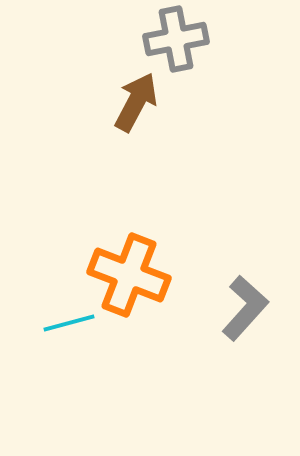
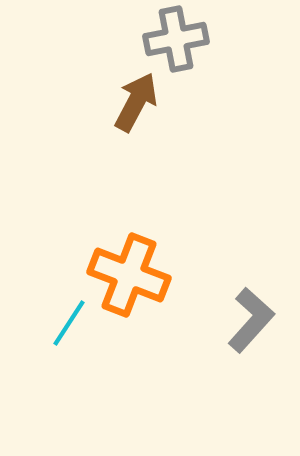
gray L-shape: moved 6 px right, 12 px down
cyan line: rotated 42 degrees counterclockwise
